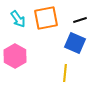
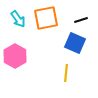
black line: moved 1 px right
yellow line: moved 1 px right
